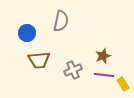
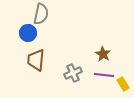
gray semicircle: moved 20 px left, 7 px up
blue circle: moved 1 px right
brown star: moved 2 px up; rotated 21 degrees counterclockwise
brown trapezoid: moved 3 px left; rotated 100 degrees clockwise
gray cross: moved 3 px down
